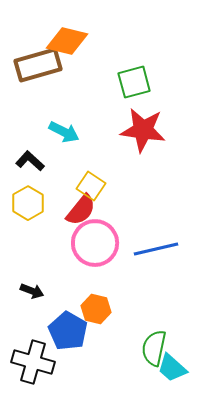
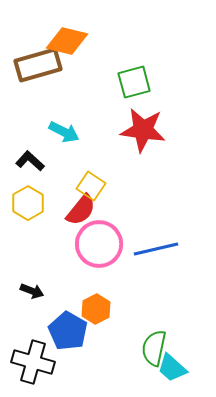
pink circle: moved 4 px right, 1 px down
orange hexagon: rotated 20 degrees clockwise
